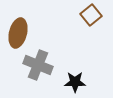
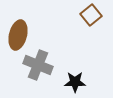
brown ellipse: moved 2 px down
